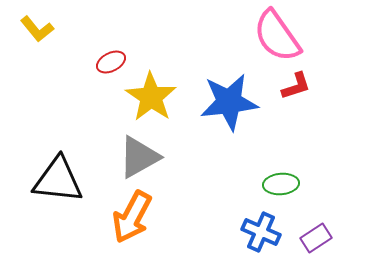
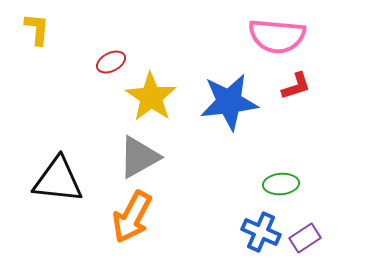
yellow L-shape: rotated 136 degrees counterclockwise
pink semicircle: rotated 50 degrees counterclockwise
purple rectangle: moved 11 px left
